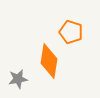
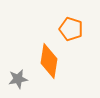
orange pentagon: moved 3 px up
